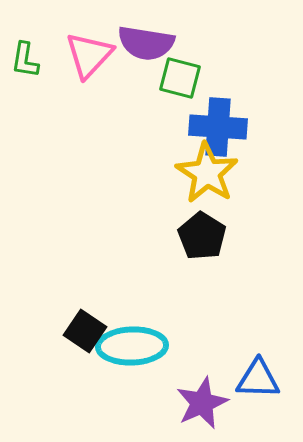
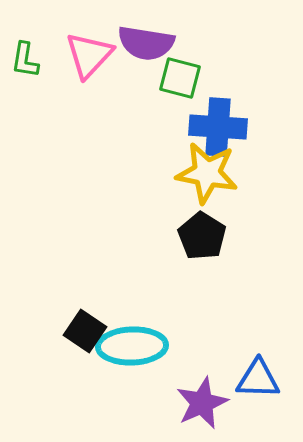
yellow star: rotated 22 degrees counterclockwise
